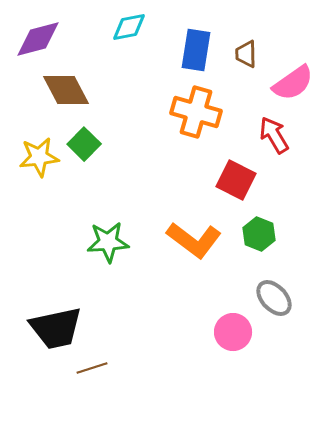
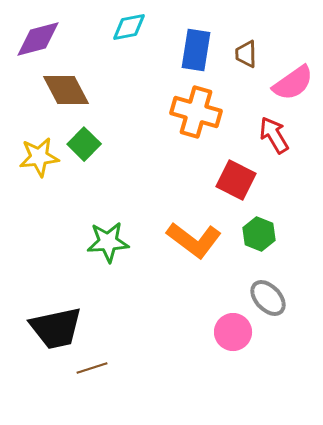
gray ellipse: moved 6 px left
